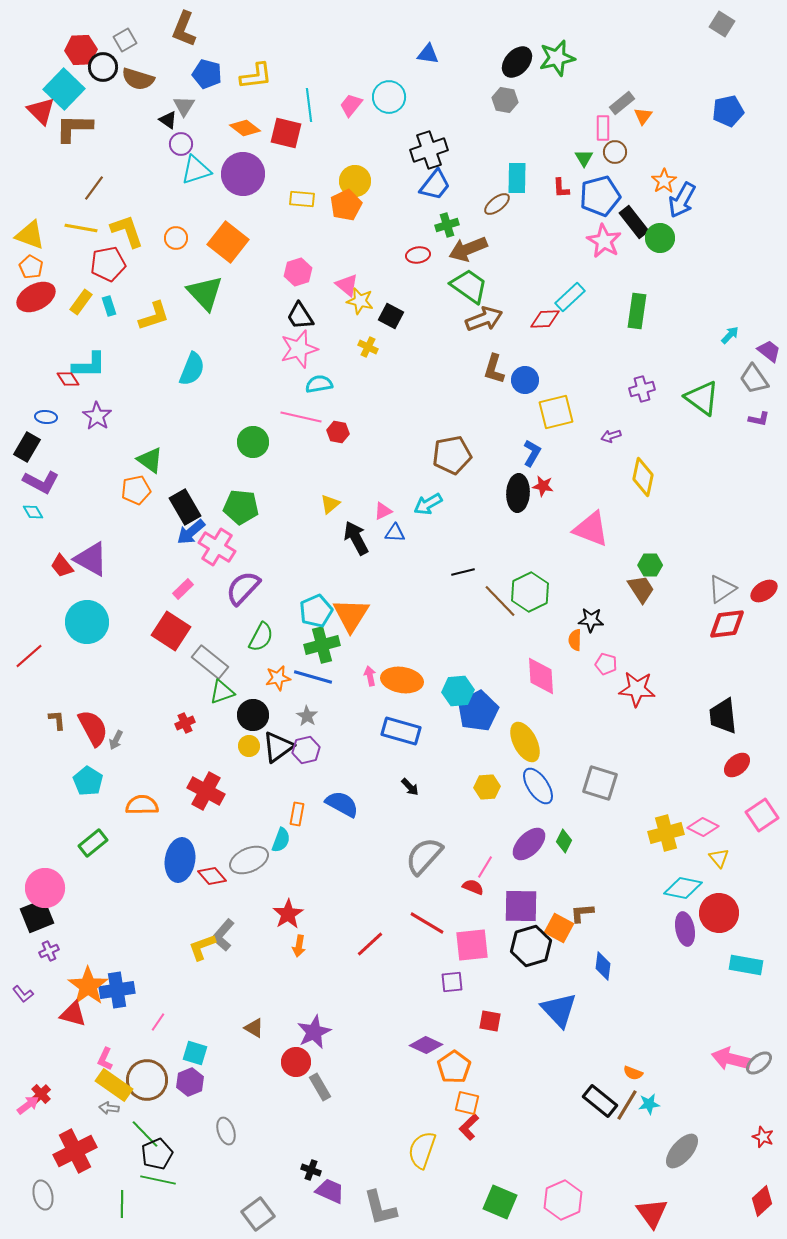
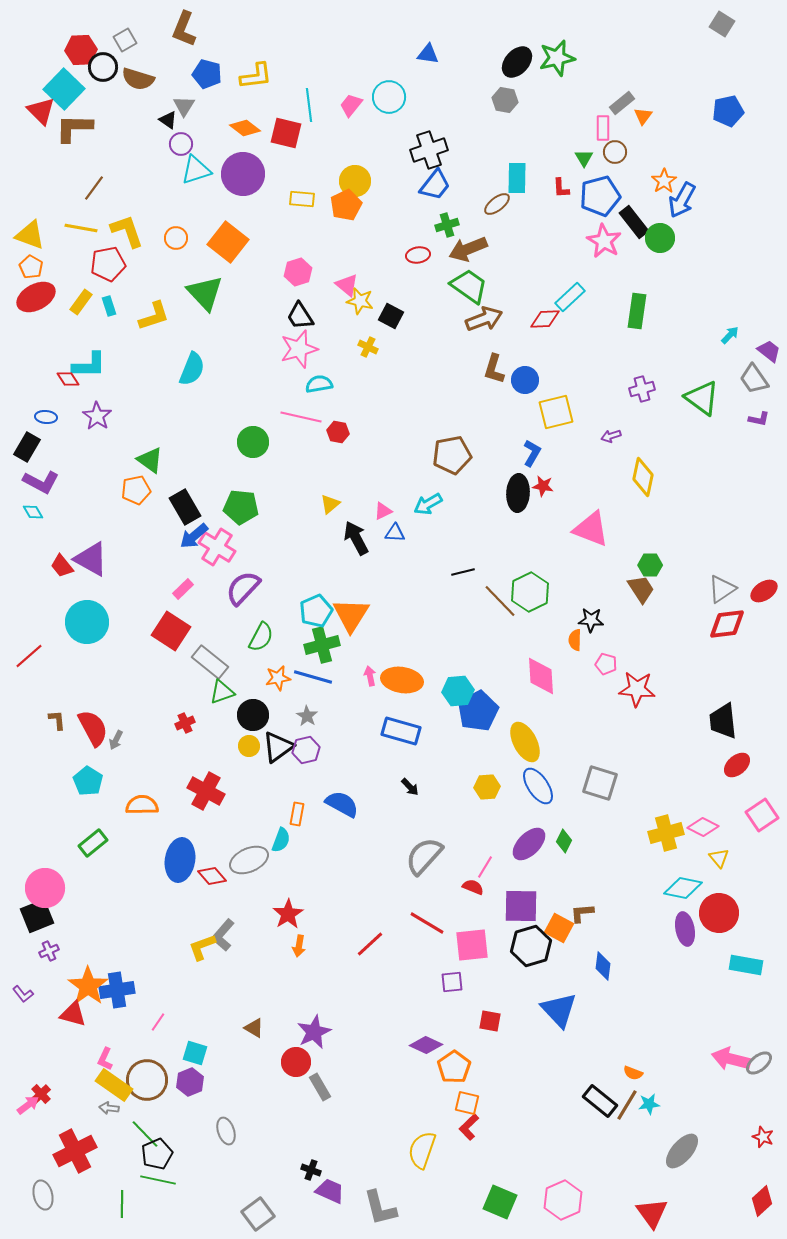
blue arrow at (191, 532): moved 3 px right, 4 px down
black trapezoid at (723, 716): moved 5 px down
